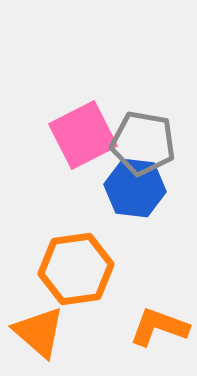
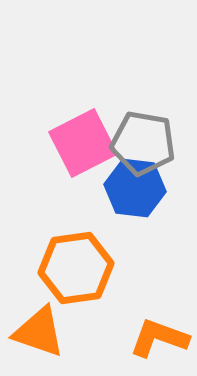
pink square: moved 8 px down
orange hexagon: moved 1 px up
orange L-shape: moved 11 px down
orange triangle: rotated 22 degrees counterclockwise
